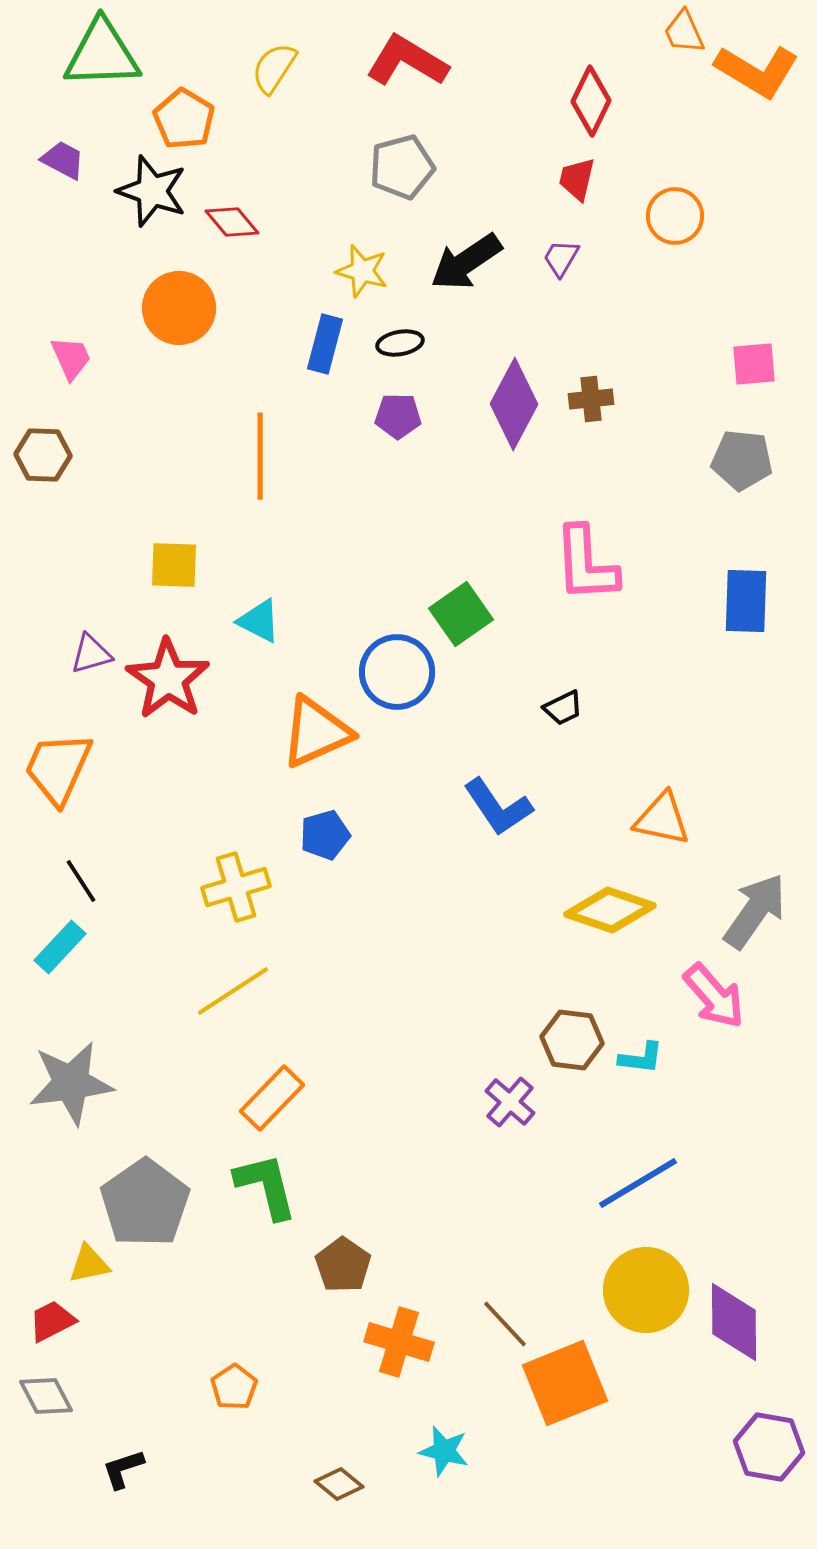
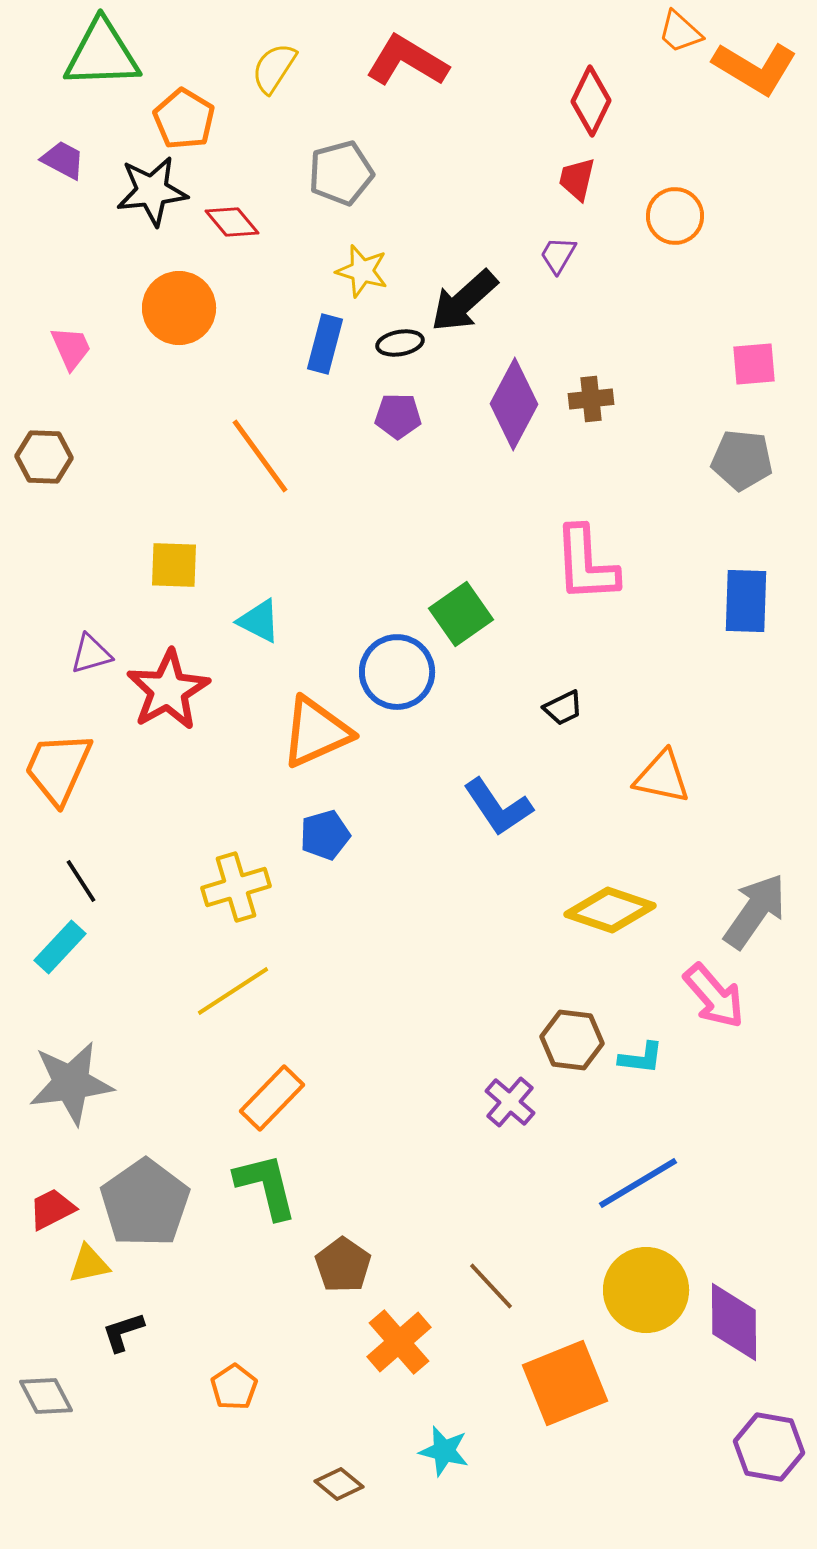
orange trapezoid at (684, 32): moved 4 px left; rotated 24 degrees counterclockwise
orange L-shape at (757, 71): moved 2 px left, 3 px up
gray pentagon at (402, 167): moved 61 px left, 6 px down
black star at (152, 191): rotated 26 degrees counterclockwise
purple trapezoid at (561, 258): moved 3 px left, 3 px up
black arrow at (466, 262): moved 2 px left, 39 px down; rotated 8 degrees counterclockwise
pink trapezoid at (71, 358): moved 10 px up
brown hexagon at (43, 455): moved 1 px right, 2 px down
orange line at (260, 456): rotated 36 degrees counterclockwise
red star at (168, 679): moved 11 px down; rotated 8 degrees clockwise
orange triangle at (662, 819): moved 42 px up
red trapezoid at (52, 1321): moved 112 px up
brown line at (505, 1324): moved 14 px left, 38 px up
orange cross at (399, 1342): rotated 32 degrees clockwise
black L-shape at (123, 1469): moved 137 px up
